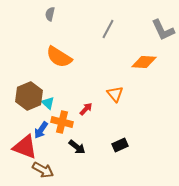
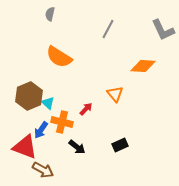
orange diamond: moved 1 px left, 4 px down
